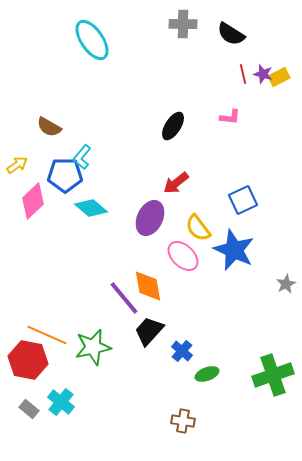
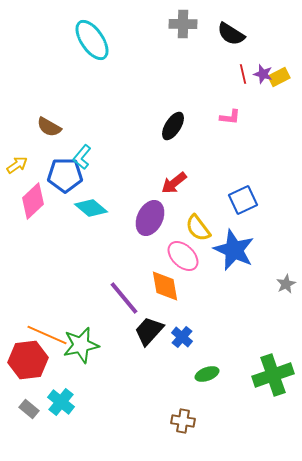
red arrow: moved 2 px left
orange diamond: moved 17 px right
green star: moved 12 px left, 2 px up
blue cross: moved 14 px up
red hexagon: rotated 18 degrees counterclockwise
